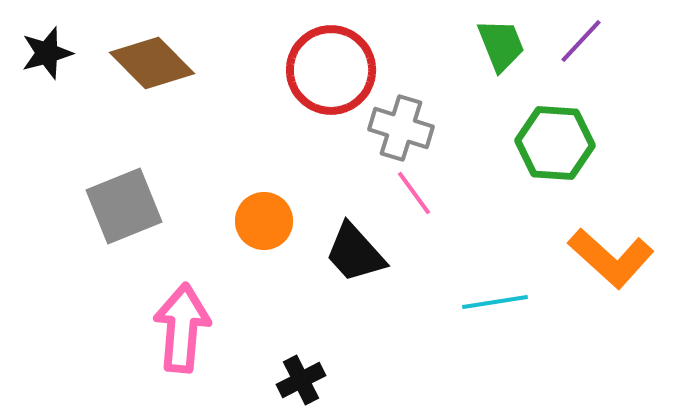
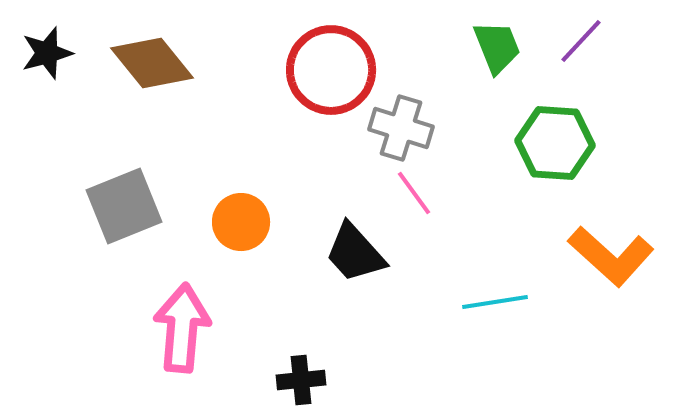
green trapezoid: moved 4 px left, 2 px down
brown diamond: rotated 6 degrees clockwise
orange circle: moved 23 px left, 1 px down
orange L-shape: moved 2 px up
black cross: rotated 21 degrees clockwise
